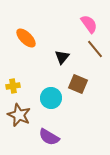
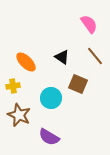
orange ellipse: moved 24 px down
brown line: moved 7 px down
black triangle: rotated 35 degrees counterclockwise
